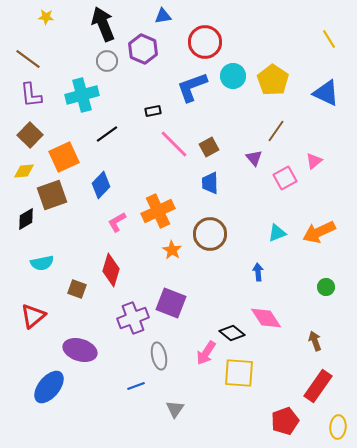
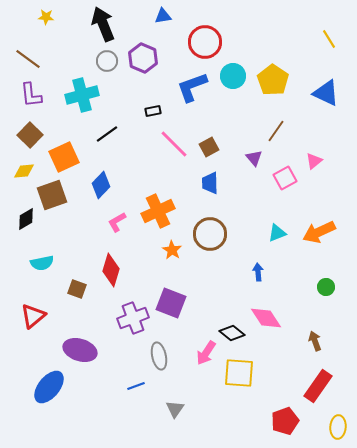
purple hexagon at (143, 49): moved 9 px down
